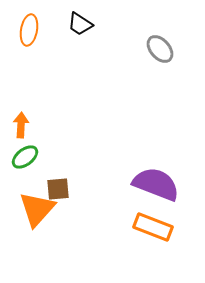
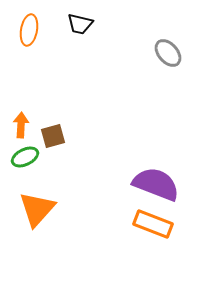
black trapezoid: rotated 20 degrees counterclockwise
gray ellipse: moved 8 px right, 4 px down
green ellipse: rotated 12 degrees clockwise
brown square: moved 5 px left, 53 px up; rotated 10 degrees counterclockwise
orange rectangle: moved 3 px up
